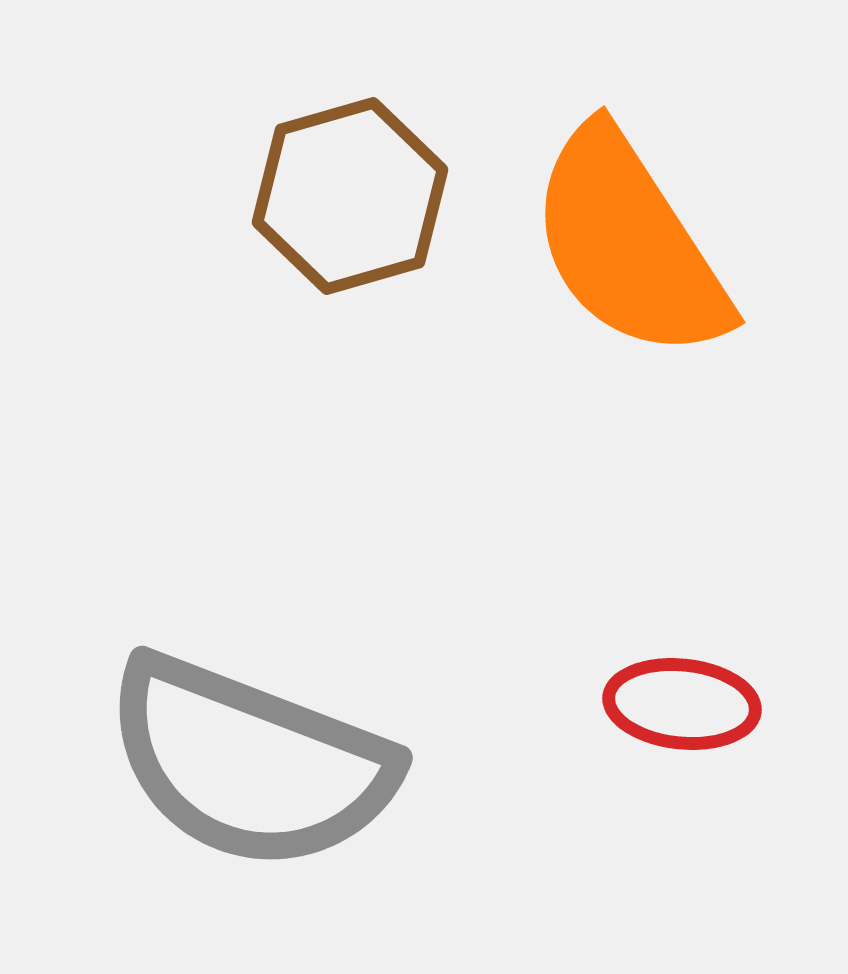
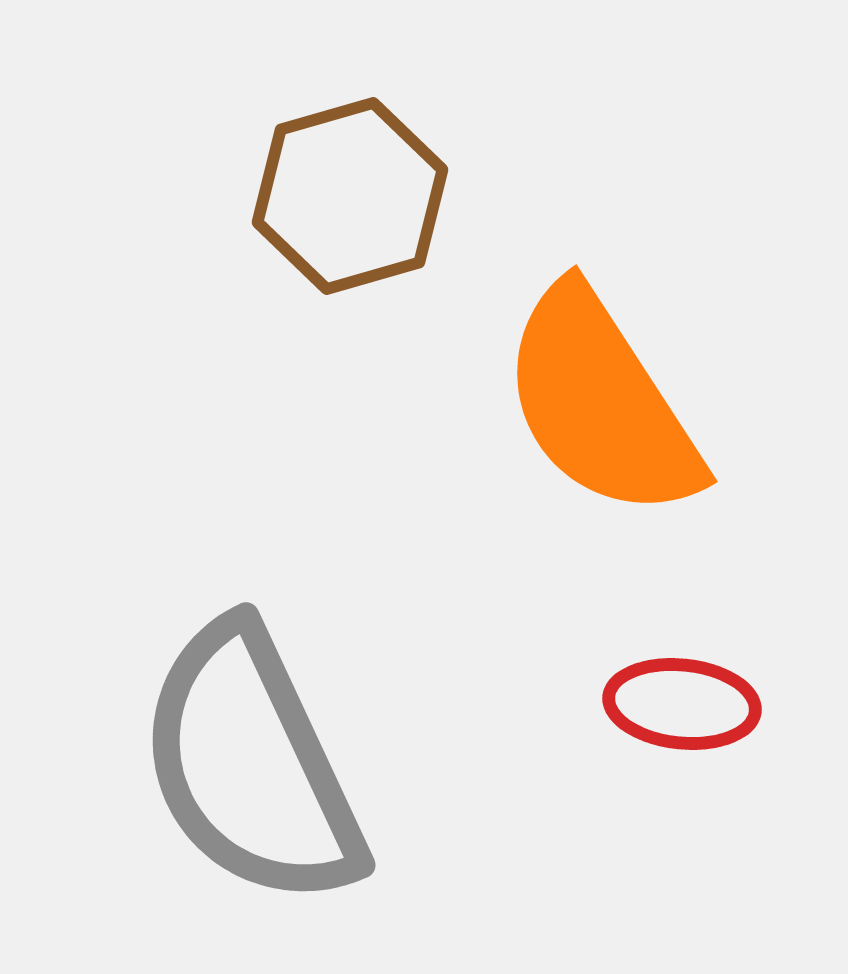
orange semicircle: moved 28 px left, 159 px down
gray semicircle: moved 1 px right, 2 px down; rotated 44 degrees clockwise
